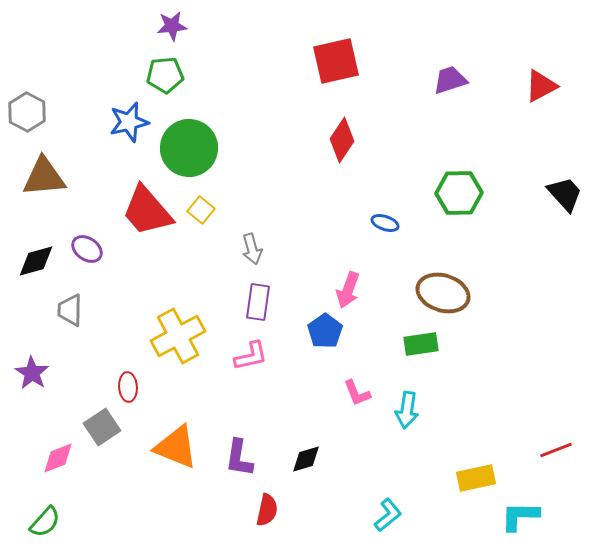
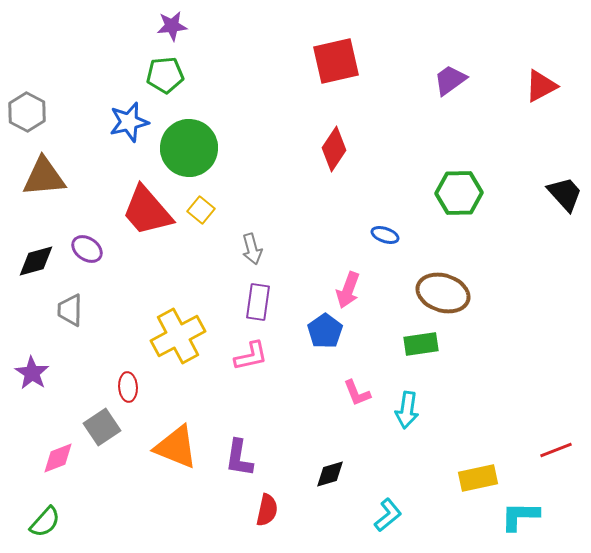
purple trapezoid at (450, 80): rotated 18 degrees counterclockwise
red diamond at (342, 140): moved 8 px left, 9 px down
blue ellipse at (385, 223): moved 12 px down
black diamond at (306, 459): moved 24 px right, 15 px down
yellow rectangle at (476, 478): moved 2 px right
